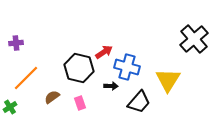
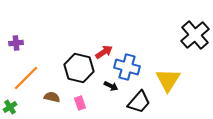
black cross: moved 1 px right, 4 px up
black arrow: rotated 24 degrees clockwise
brown semicircle: rotated 49 degrees clockwise
